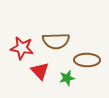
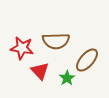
brown ellipse: rotated 50 degrees counterclockwise
green star: rotated 21 degrees counterclockwise
